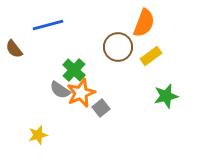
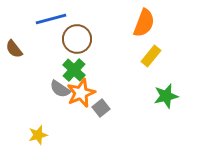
blue line: moved 3 px right, 6 px up
brown circle: moved 41 px left, 8 px up
yellow rectangle: rotated 15 degrees counterclockwise
gray semicircle: moved 1 px up
